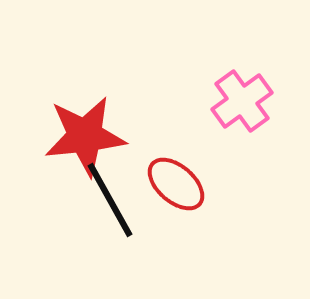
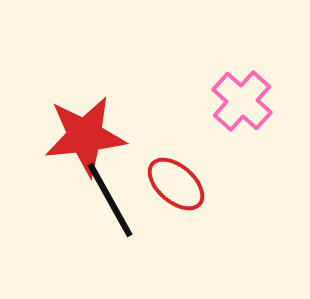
pink cross: rotated 12 degrees counterclockwise
